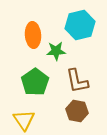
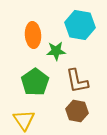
cyan hexagon: rotated 24 degrees clockwise
